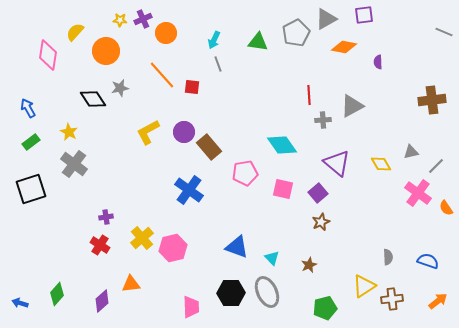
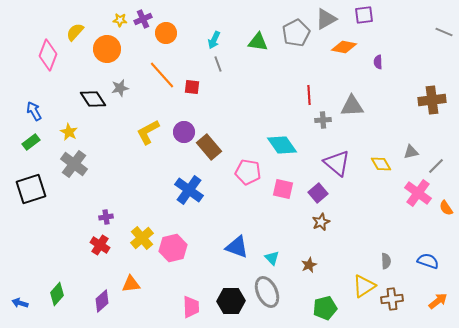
orange circle at (106, 51): moved 1 px right, 2 px up
pink diamond at (48, 55): rotated 12 degrees clockwise
gray triangle at (352, 106): rotated 25 degrees clockwise
blue arrow at (28, 108): moved 6 px right, 3 px down
pink pentagon at (245, 173): moved 3 px right, 1 px up; rotated 20 degrees clockwise
gray semicircle at (388, 257): moved 2 px left, 4 px down
black hexagon at (231, 293): moved 8 px down
